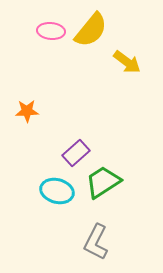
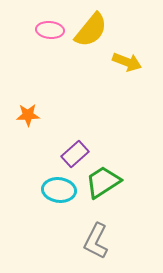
pink ellipse: moved 1 px left, 1 px up
yellow arrow: rotated 16 degrees counterclockwise
orange star: moved 1 px right, 4 px down
purple rectangle: moved 1 px left, 1 px down
cyan ellipse: moved 2 px right, 1 px up; rotated 8 degrees counterclockwise
gray L-shape: moved 1 px up
